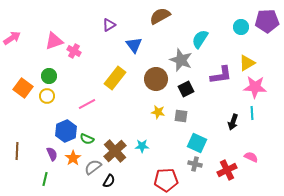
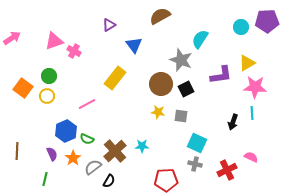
brown circle: moved 5 px right, 5 px down
